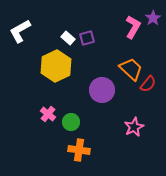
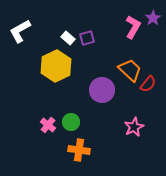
orange trapezoid: moved 1 px left, 1 px down
pink cross: moved 11 px down
